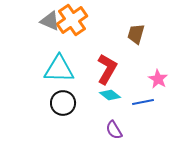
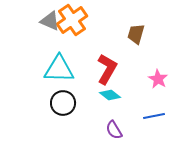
blue line: moved 11 px right, 14 px down
